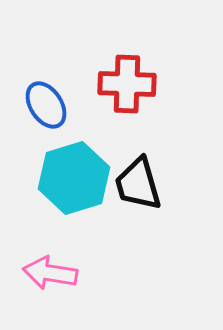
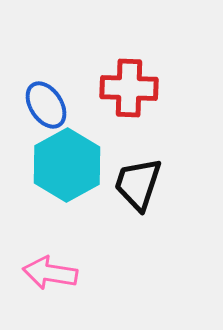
red cross: moved 2 px right, 4 px down
cyan hexagon: moved 7 px left, 13 px up; rotated 12 degrees counterclockwise
black trapezoid: rotated 34 degrees clockwise
